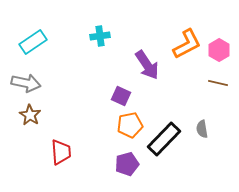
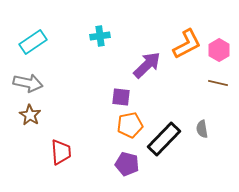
purple arrow: rotated 100 degrees counterclockwise
gray arrow: moved 2 px right
purple square: moved 1 px down; rotated 18 degrees counterclockwise
purple pentagon: rotated 30 degrees clockwise
